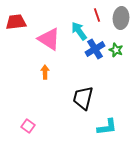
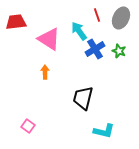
gray ellipse: rotated 20 degrees clockwise
green star: moved 3 px right, 1 px down
cyan L-shape: moved 3 px left, 4 px down; rotated 20 degrees clockwise
